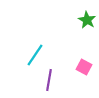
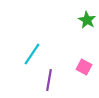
cyan line: moved 3 px left, 1 px up
